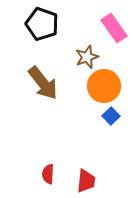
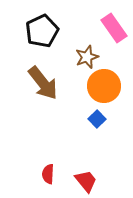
black pentagon: moved 7 px down; rotated 28 degrees clockwise
blue square: moved 14 px left, 3 px down
red trapezoid: rotated 45 degrees counterclockwise
